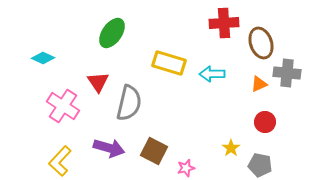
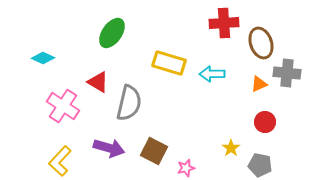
red triangle: rotated 25 degrees counterclockwise
